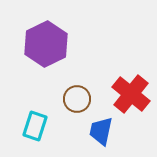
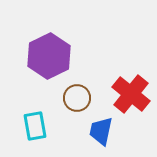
purple hexagon: moved 3 px right, 12 px down
brown circle: moved 1 px up
cyan rectangle: rotated 28 degrees counterclockwise
